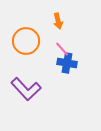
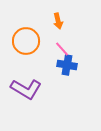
blue cross: moved 2 px down
purple L-shape: rotated 16 degrees counterclockwise
